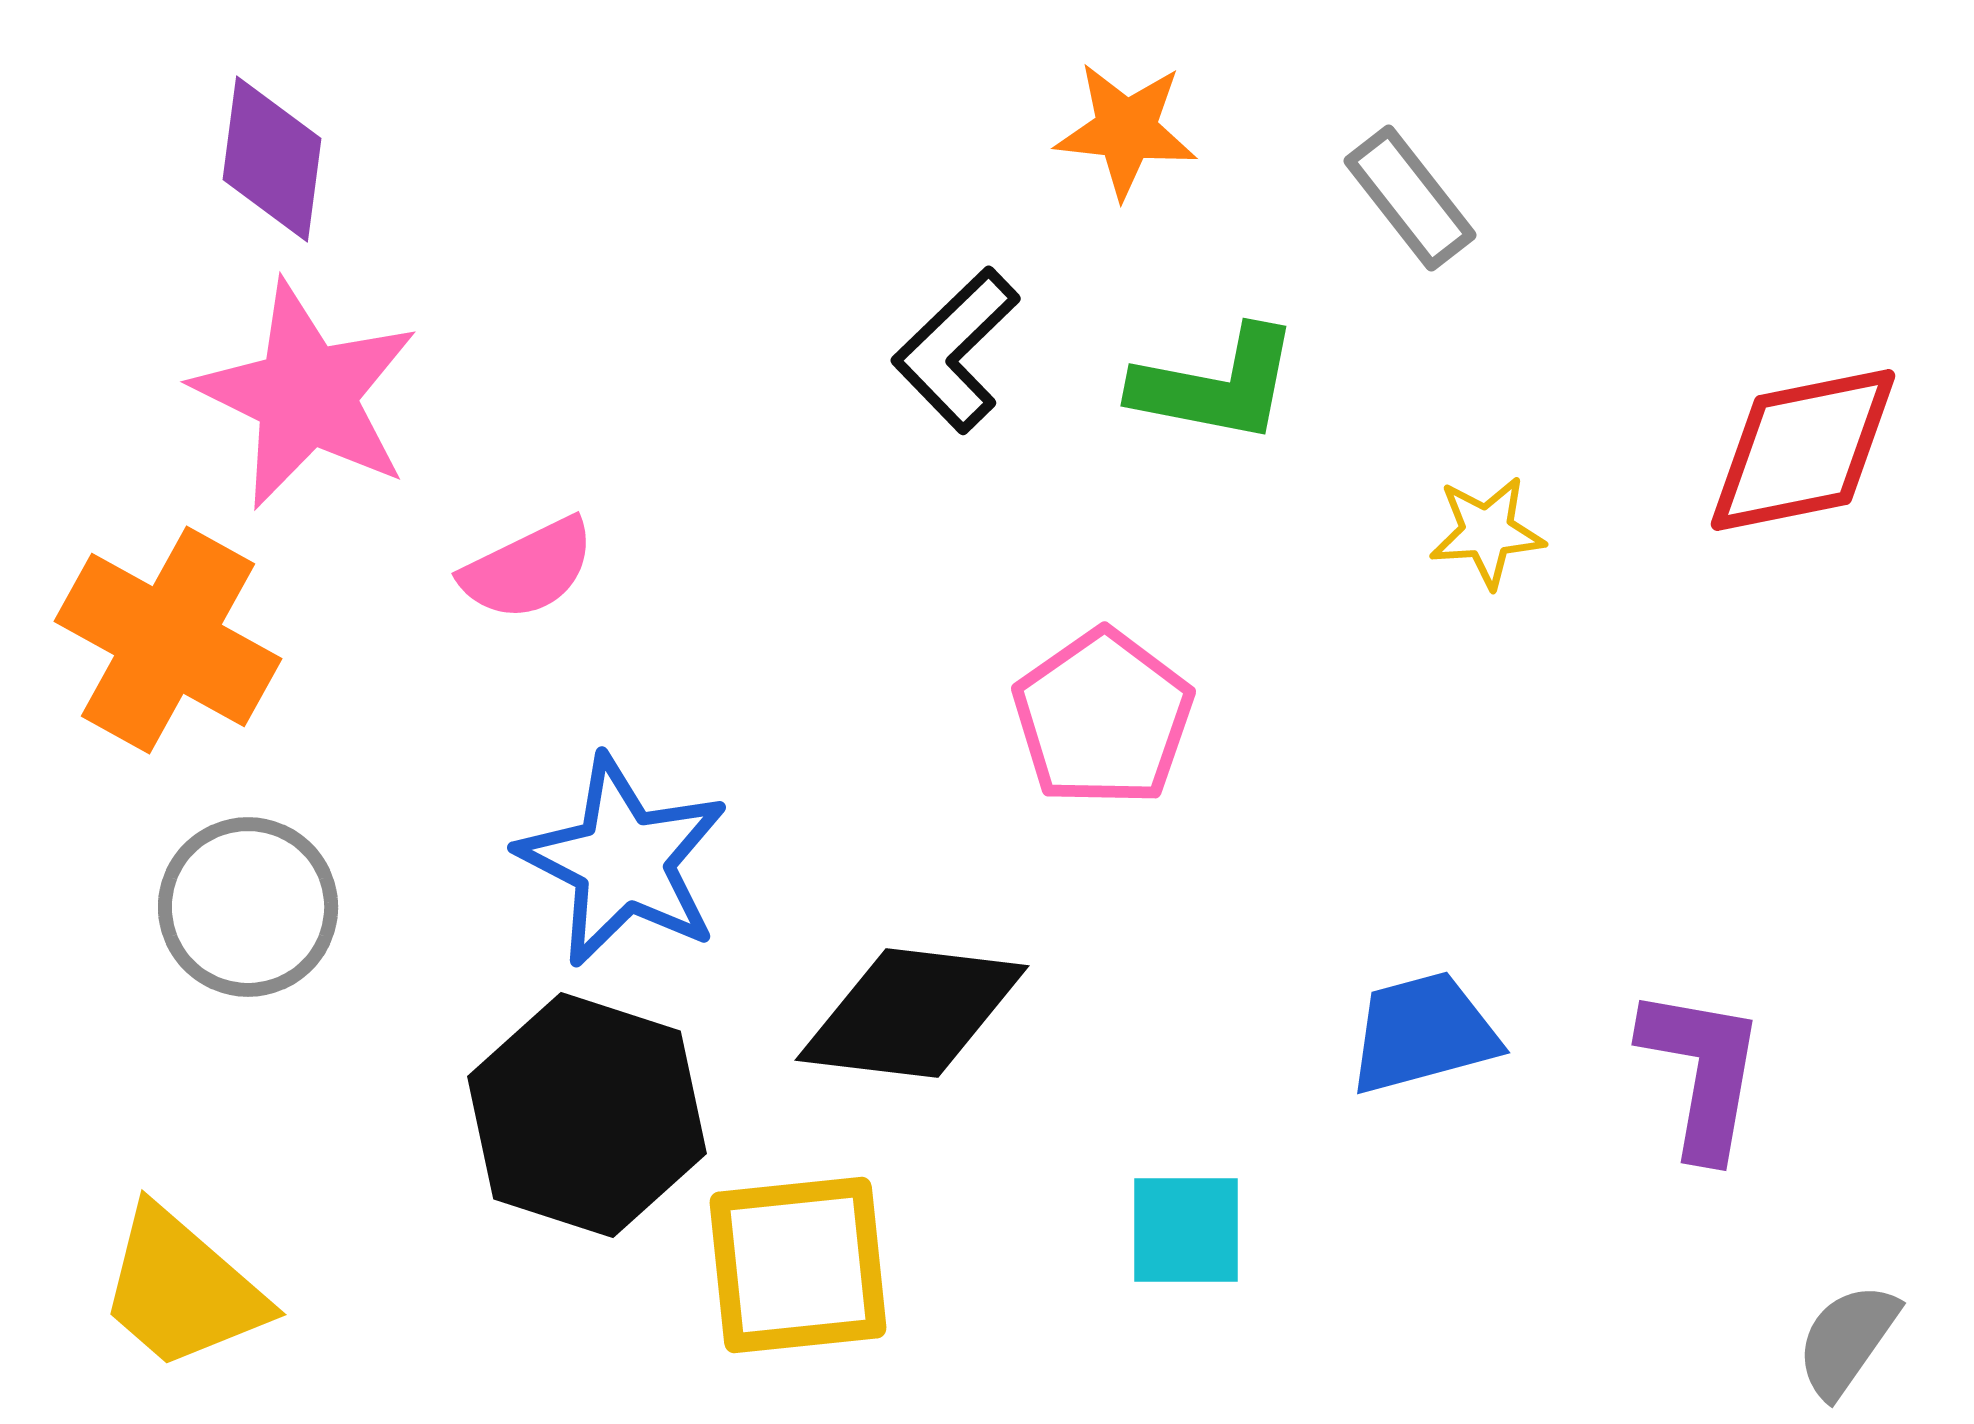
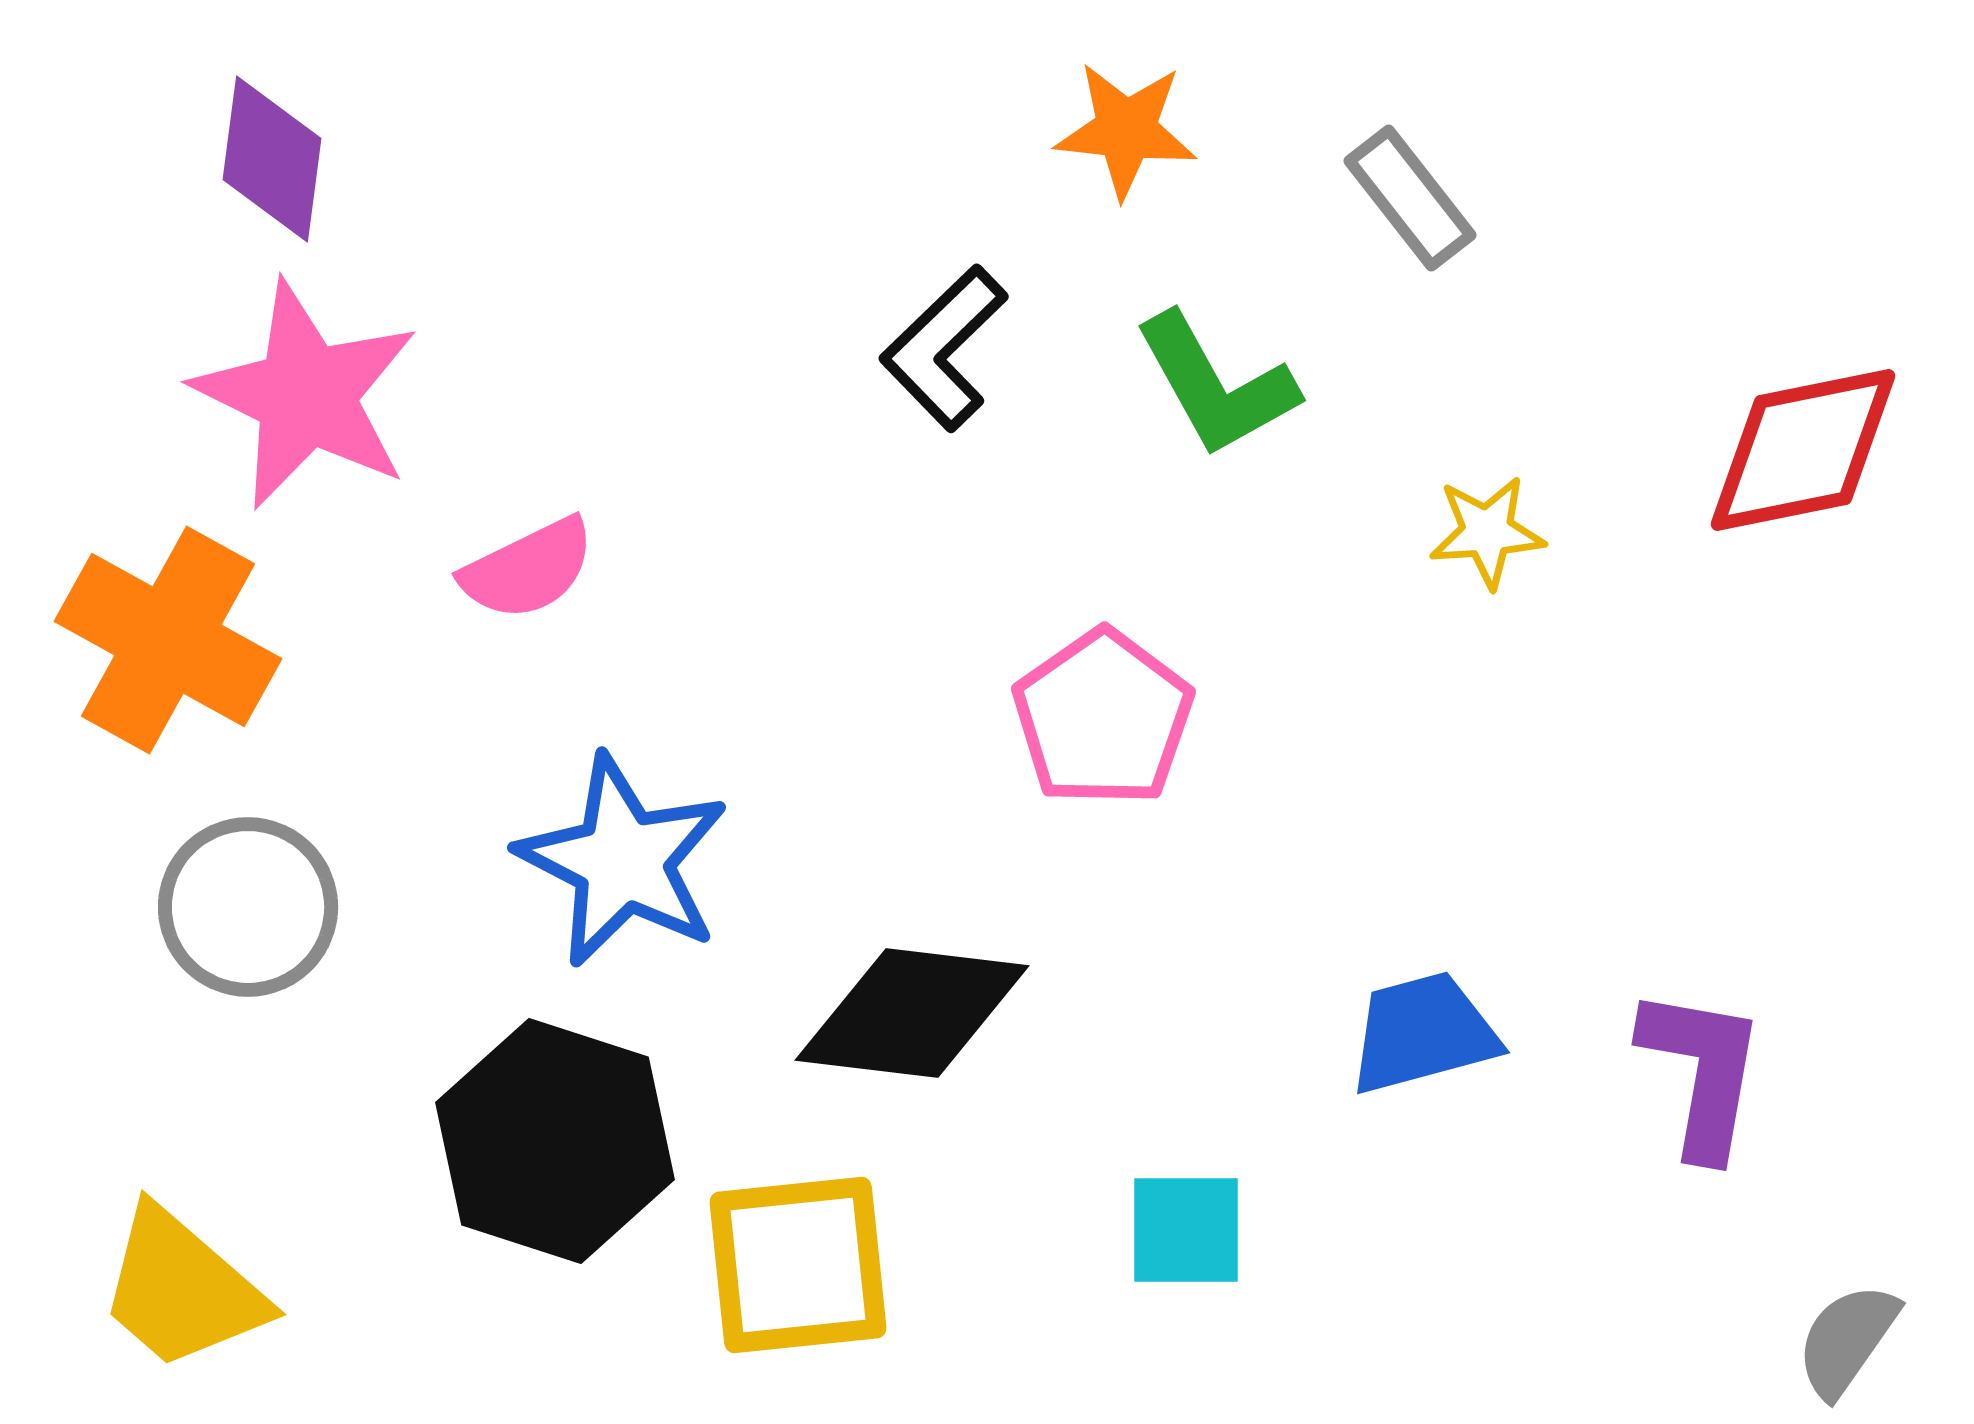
black L-shape: moved 12 px left, 2 px up
green L-shape: rotated 50 degrees clockwise
black hexagon: moved 32 px left, 26 px down
